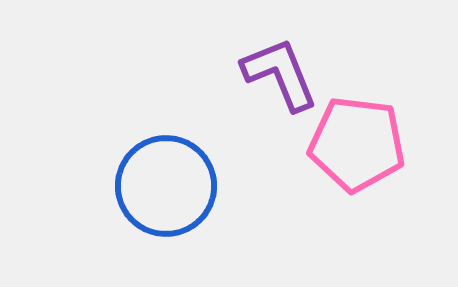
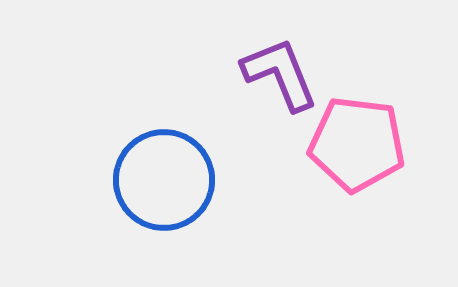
blue circle: moved 2 px left, 6 px up
